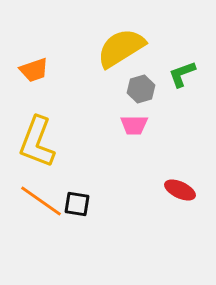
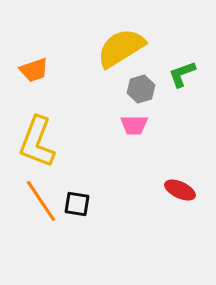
orange line: rotated 21 degrees clockwise
